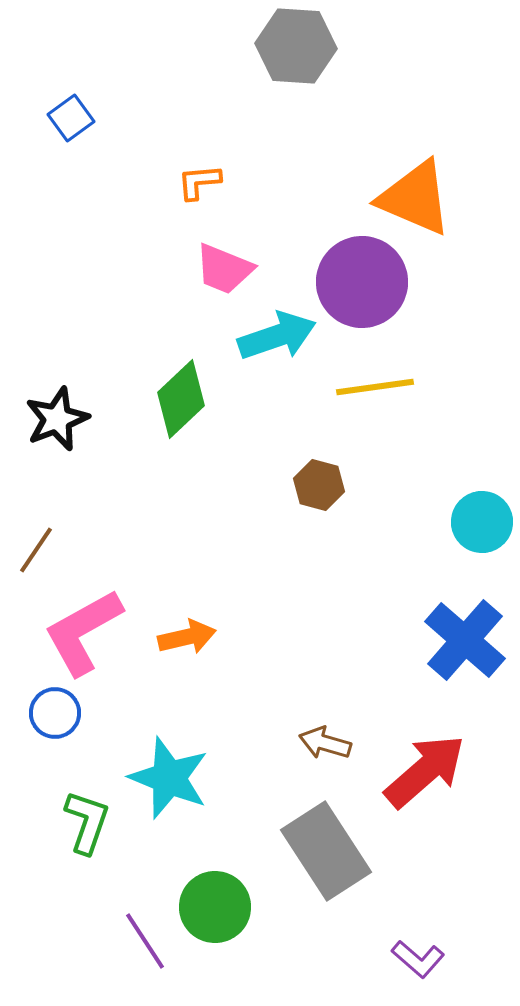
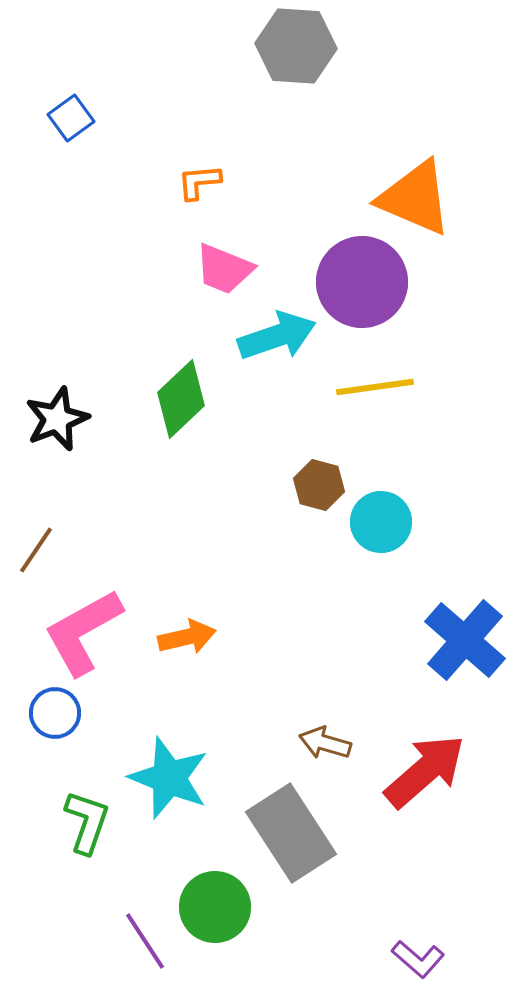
cyan circle: moved 101 px left
gray rectangle: moved 35 px left, 18 px up
